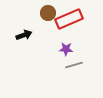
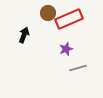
black arrow: rotated 49 degrees counterclockwise
purple star: rotated 24 degrees counterclockwise
gray line: moved 4 px right, 3 px down
